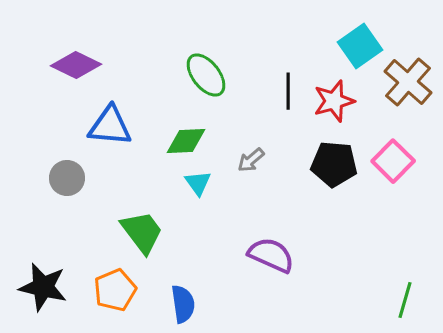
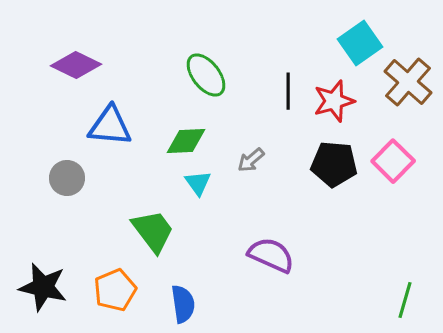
cyan square: moved 3 px up
green trapezoid: moved 11 px right, 1 px up
